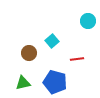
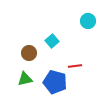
red line: moved 2 px left, 7 px down
green triangle: moved 2 px right, 4 px up
